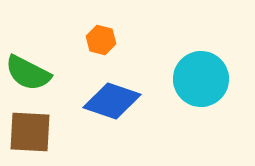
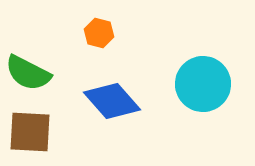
orange hexagon: moved 2 px left, 7 px up
cyan circle: moved 2 px right, 5 px down
blue diamond: rotated 30 degrees clockwise
